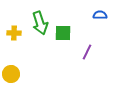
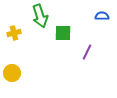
blue semicircle: moved 2 px right, 1 px down
green arrow: moved 7 px up
yellow cross: rotated 16 degrees counterclockwise
yellow circle: moved 1 px right, 1 px up
